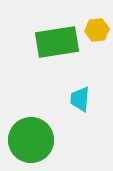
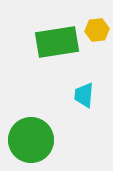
cyan trapezoid: moved 4 px right, 4 px up
